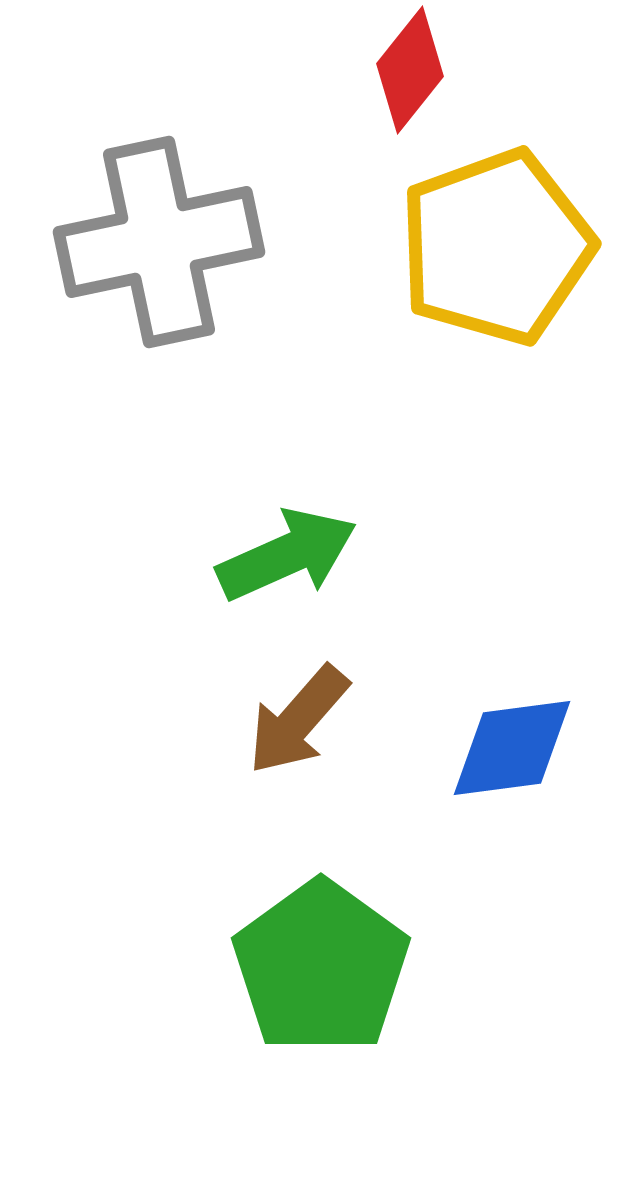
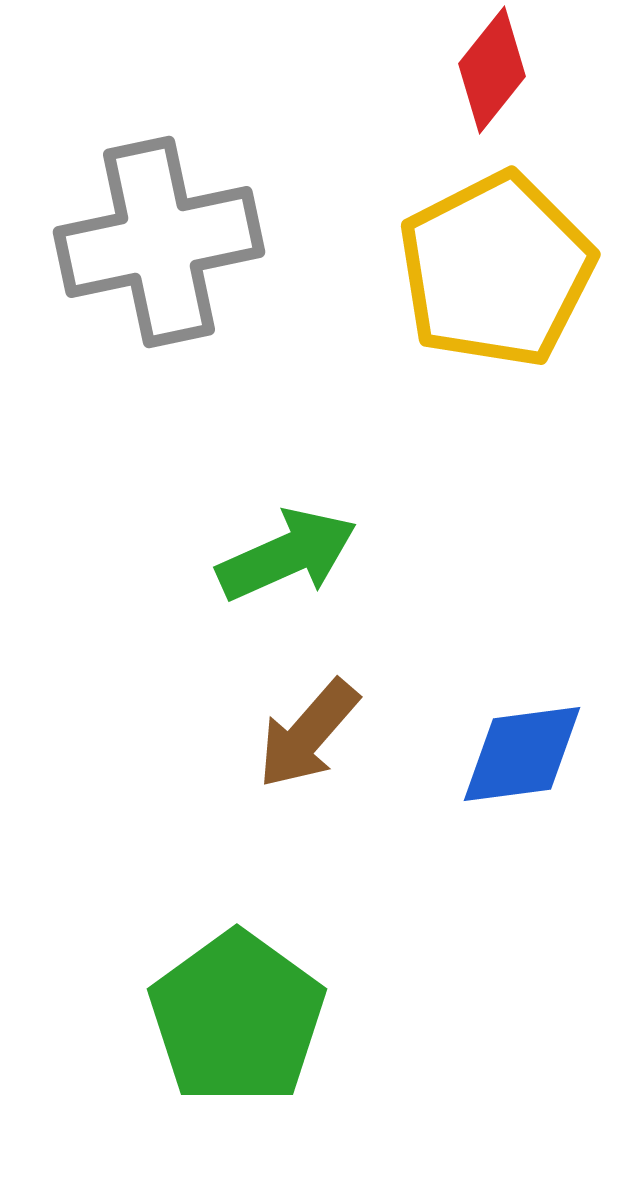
red diamond: moved 82 px right
yellow pentagon: moved 23 px down; rotated 7 degrees counterclockwise
brown arrow: moved 10 px right, 14 px down
blue diamond: moved 10 px right, 6 px down
green pentagon: moved 84 px left, 51 px down
